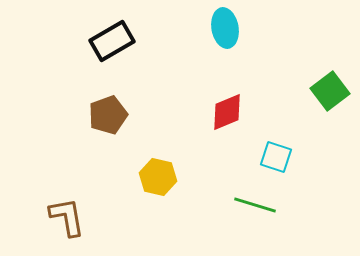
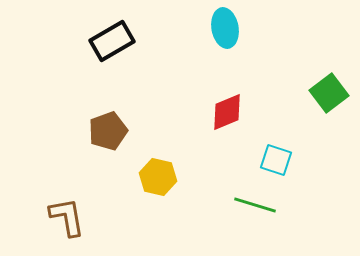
green square: moved 1 px left, 2 px down
brown pentagon: moved 16 px down
cyan square: moved 3 px down
